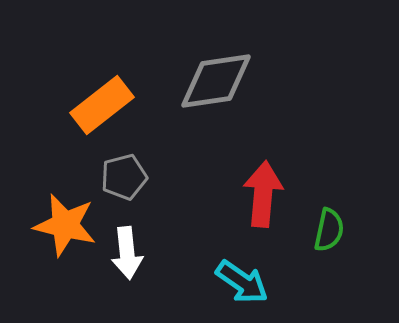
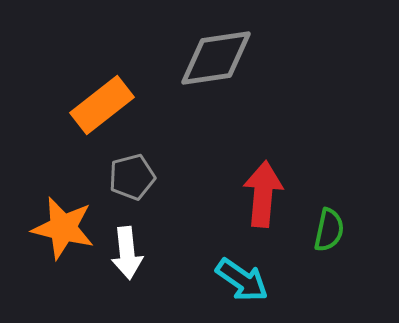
gray diamond: moved 23 px up
gray pentagon: moved 8 px right
orange star: moved 2 px left, 3 px down
cyan arrow: moved 2 px up
